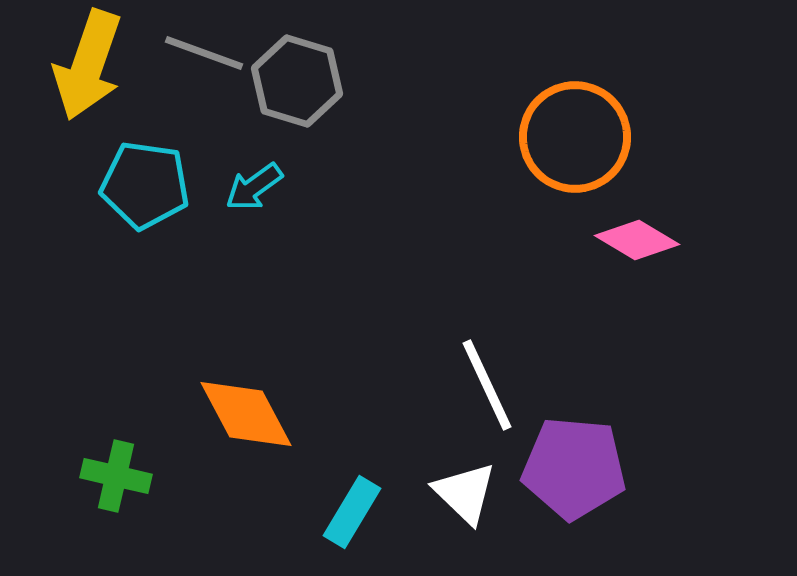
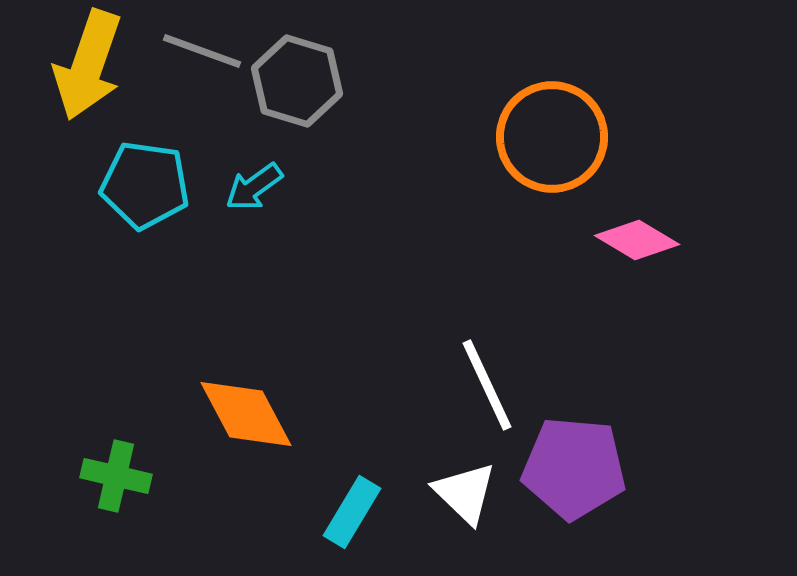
gray line: moved 2 px left, 2 px up
orange circle: moved 23 px left
